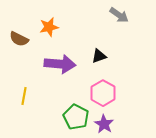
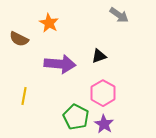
orange star: moved 4 px up; rotated 30 degrees counterclockwise
